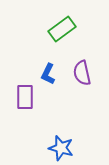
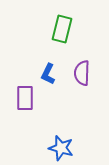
green rectangle: rotated 40 degrees counterclockwise
purple semicircle: rotated 15 degrees clockwise
purple rectangle: moved 1 px down
